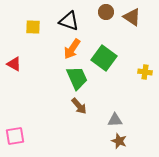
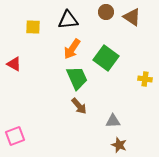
black triangle: moved 1 px left, 1 px up; rotated 25 degrees counterclockwise
green square: moved 2 px right
yellow cross: moved 7 px down
gray triangle: moved 2 px left, 1 px down
pink square: rotated 12 degrees counterclockwise
brown star: moved 4 px down
